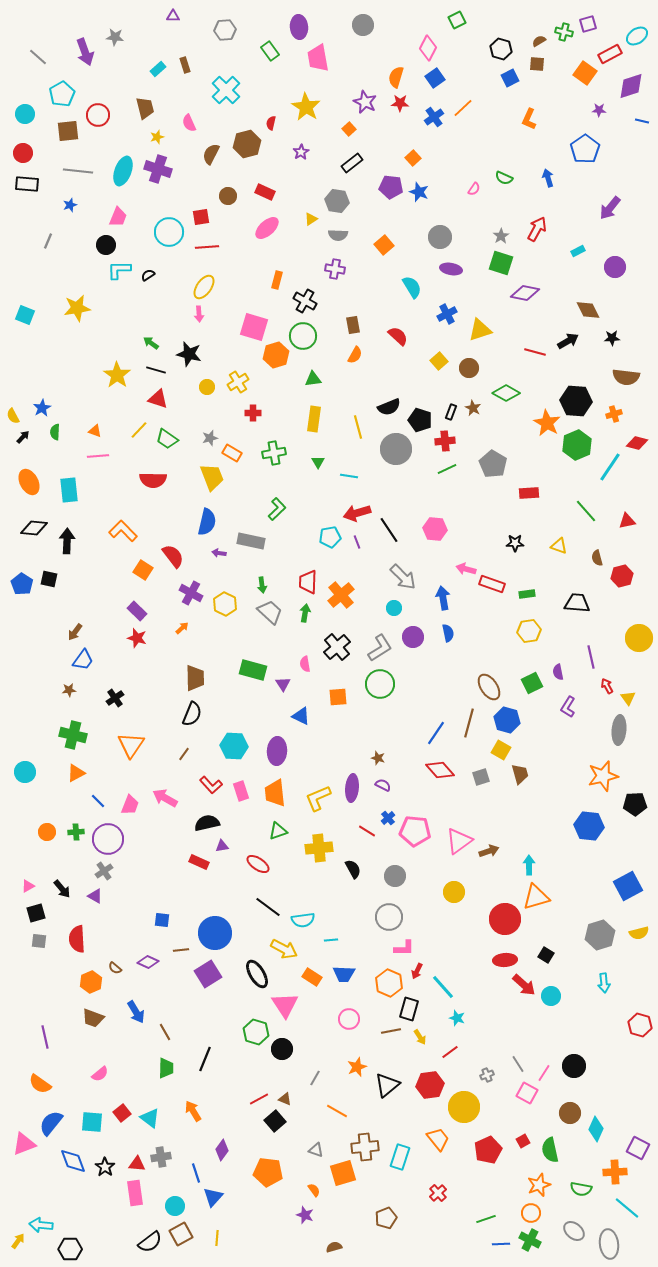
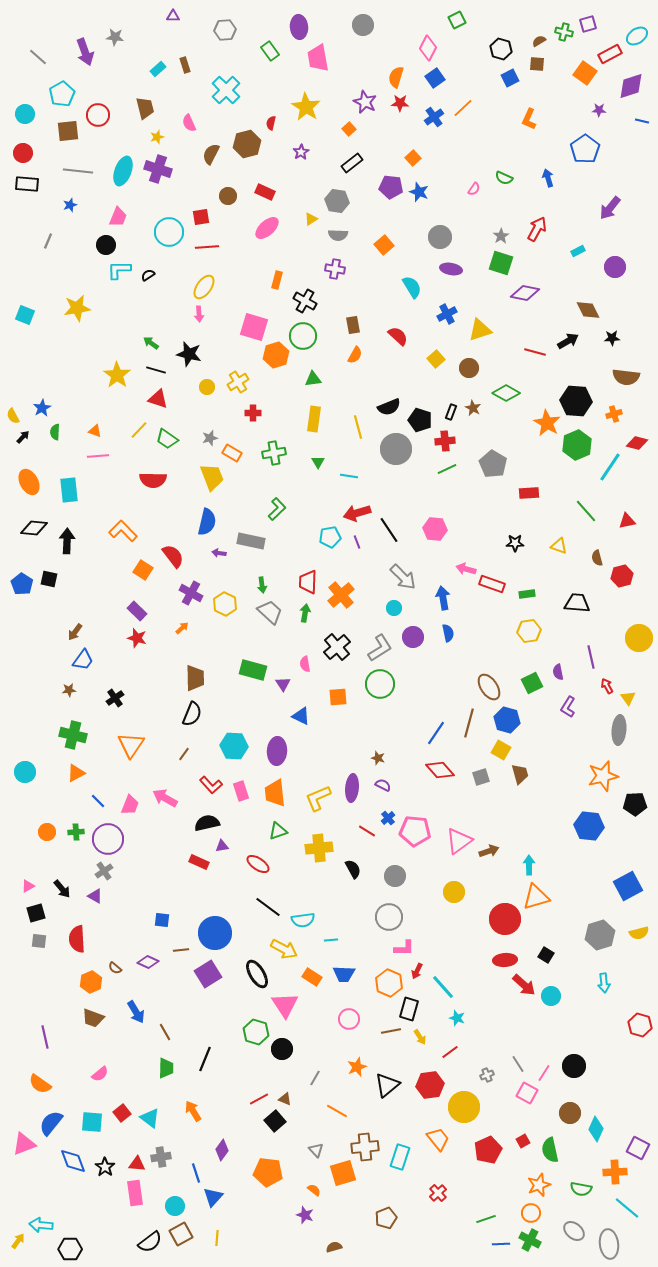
yellow square at (439, 361): moved 3 px left, 2 px up
gray triangle at (316, 1150): rotated 28 degrees clockwise
orange semicircle at (314, 1190): rotated 16 degrees counterclockwise
